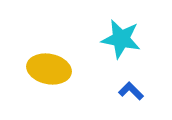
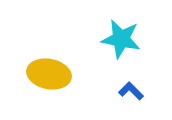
yellow ellipse: moved 5 px down
